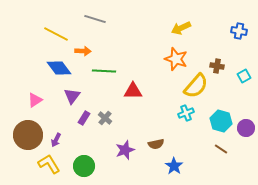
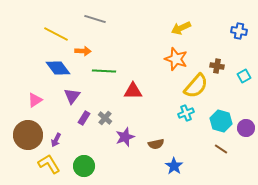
blue diamond: moved 1 px left
purple star: moved 13 px up
